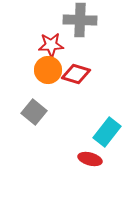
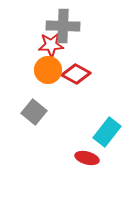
gray cross: moved 17 px left, 6 px down
red diamond: rotated 12 degrees clockwise
red ellipse: moved 3 px left, 1 px up
